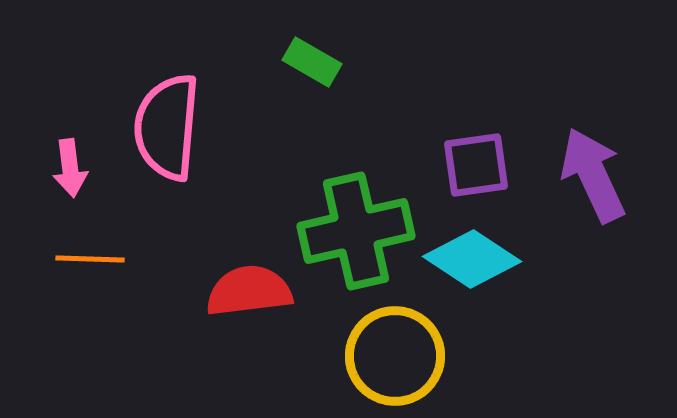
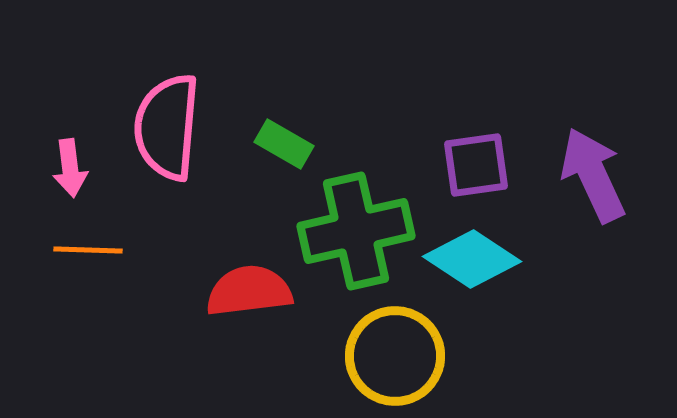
green rectangle: moved 28 px left, 82 px down
orange line: moved 2 px left, 9 px up
